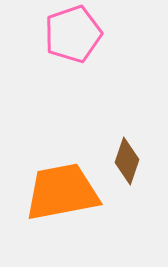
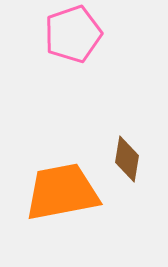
brown diamond: moved 2 px up; rotated 9 degrees counterclockwise
